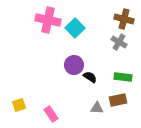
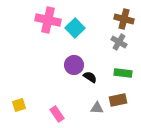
green rectangle: moved 4 px up
pink rectangle: moved 6 px right
